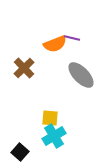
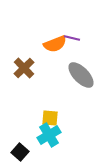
cyan cross: moved 5 px left, 1 px up
